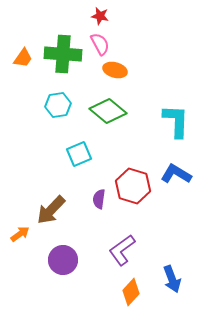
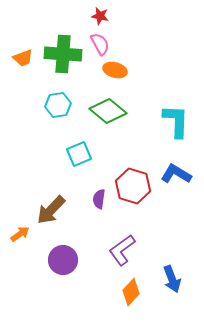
orange trapezoid: rotated 35 degrees clockwise
